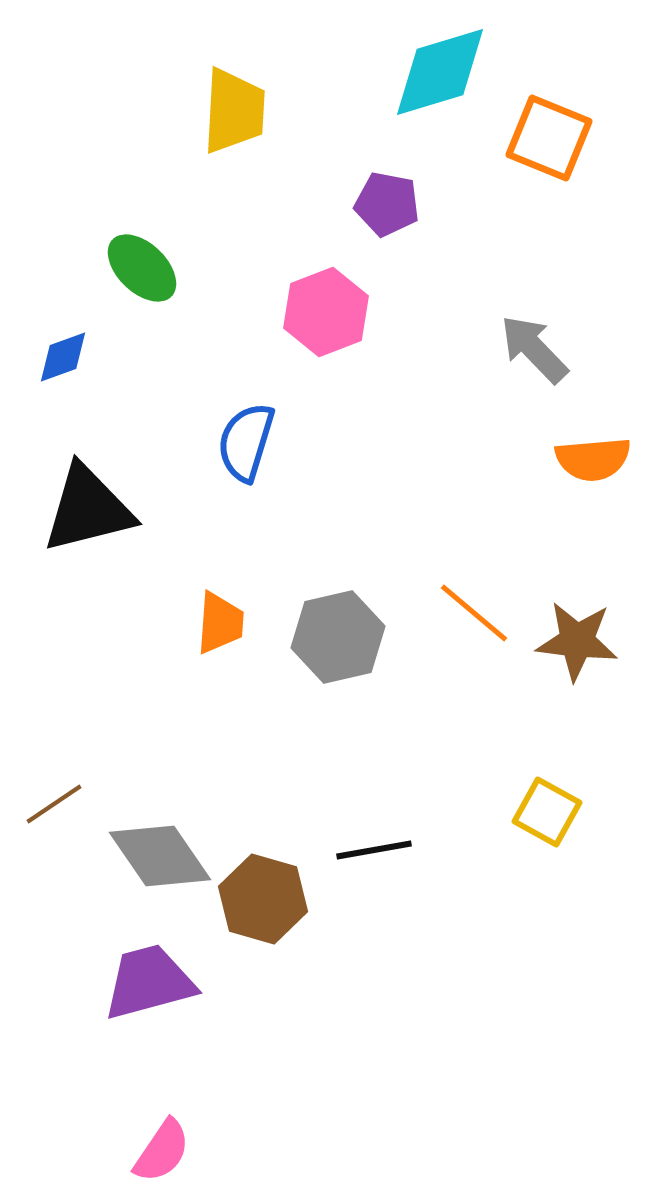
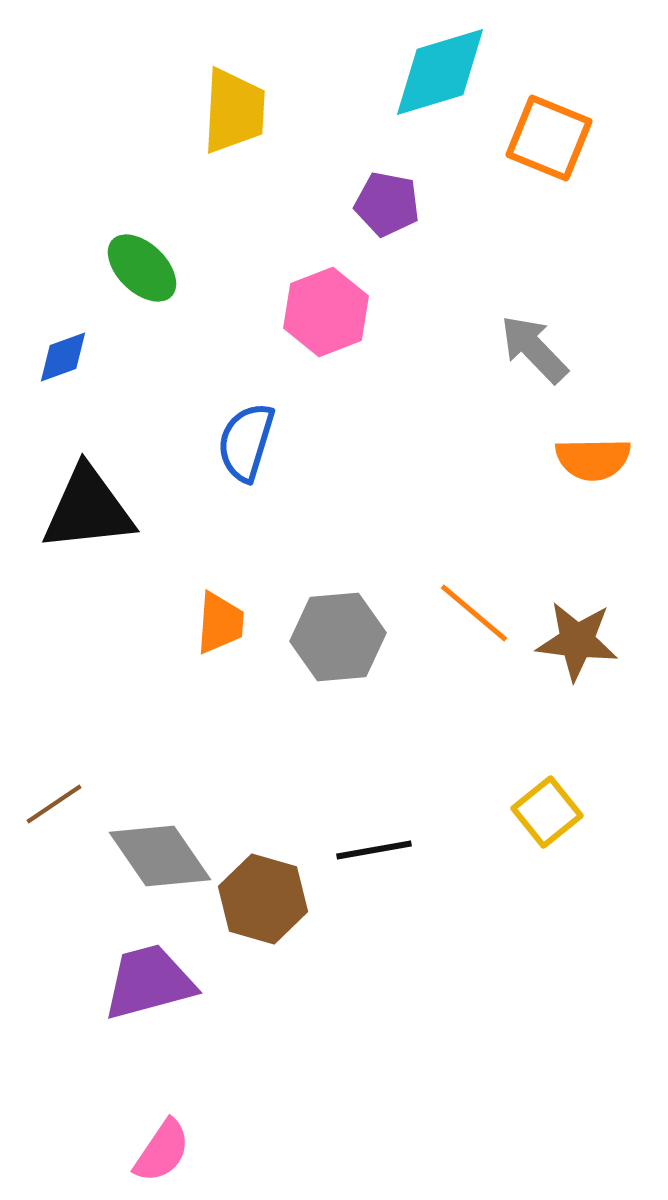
orange semicircle: rotated 4 degrees clockwise
black triangle: rotated 8 degrees clockwise
gray hexagon: rotated 8 degrees clockwise
yellow square: rotated 22 degrees clockwise
